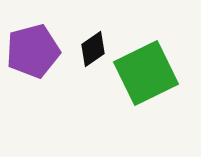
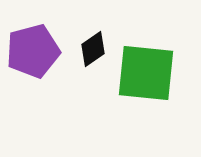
green square: rotated 32 degrees clockwise
